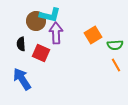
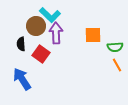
cyan L-shape: rotated 30 degrees clockwise
brown circle: moved 5 px down
orange square: rotated 30 degrees clockwise
green semicircle: moved 2 px down
red square: moved 1 px down; rotated 12 degrees clockwise
orange line: moved 1 px right
